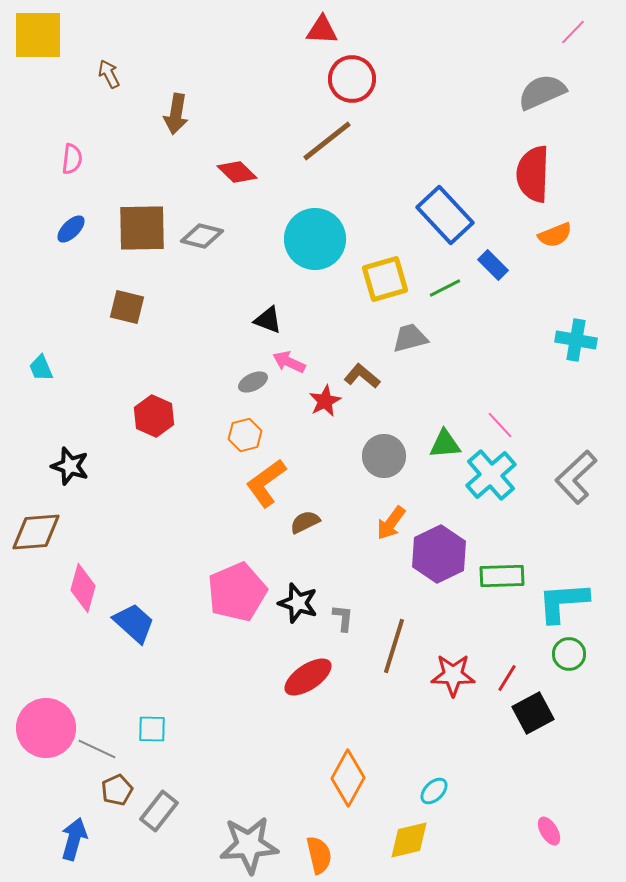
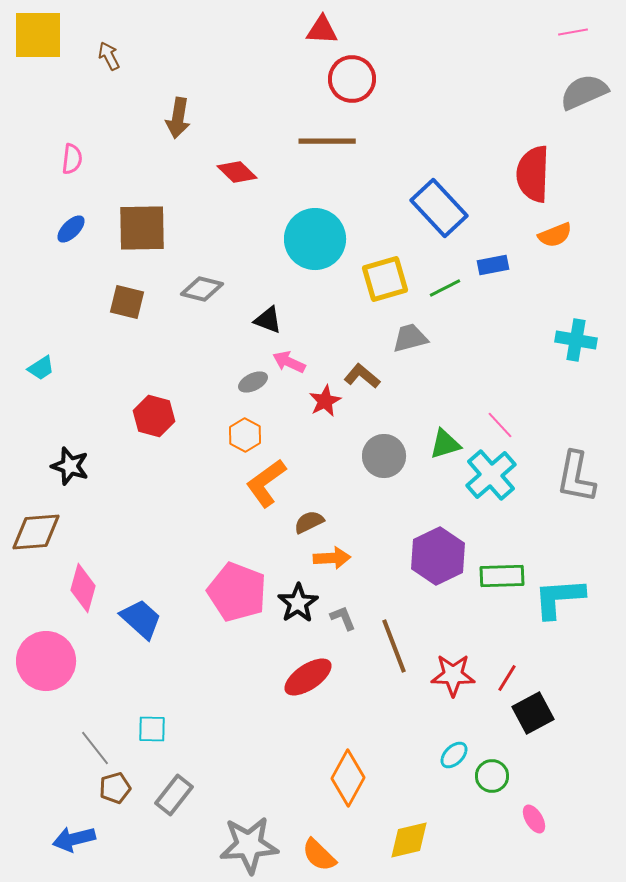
pink line at (573, 32): rotated 36 degrees clockwise
brown arrow at (109, 74): moved 18 px up
gray semicircle at (542, 92): moved 42 px right
brown arrow at (176, 114): moved 2 px right, 4 px down
brown line at (327, 141): rotated 38 degrees clockwise
blue rectangle at (445, 215): moved 6 px left, 7 px up
gray diamond at (202, 236): moved 53 px down
blue rectangle at (493, 265): rotated 56 degrees counterclockwise
brown square at (127, 307): moved 5 px up
cyan trapezoid at (41, 368): rotated 100 degrees counterclockwise
red hexagon at (154, 416): rotated 9 degrees counterclockwise
orange hexagon at (245, 435): rotated 16 degrees counterclockwise
green triangle at (445, 444): rotated 12 degrees counterclockwise
gray L-shape at (576, 477): rotated 36 degrees counterclockwise
brown semicircle at (305, 522): moved 4 px right
orange arrow at (391, 523): moved 59 px left, 35 px down; rotated 129 degrees counterclockwise
purple hexagon at (439, 554): moved 1 px left, 2 px down
pink pentagon at (237, 592): rotated 28 degrees counterclockwise
cyan L-shape at (563, 602): moved 4 px left, 4 px up
black star at (298, 603): rotated 21 degrees clockwise
gray L-shape at (343, 618): rotated 28 degrees counterclockwise
blue trapezoid at (134, 623): moved 7 px right, 4 px up
brown line at (394, 646): rotated 38 degrees counterclockwise
green circle at (569, 654): moved 77 px left, 122 px down
pink circle at (46, 728): moved 67 px up
gray line at (97, 749): moved 2 px left, 1 px up; rotated 27 degrees clockwise
brown pentagon at (117, 790): moved 2 px left, 2 px up; rotated 8 degrees clockwise
cyan ellipse at (434, 791): moved 20 px right, 36 px up
gray rectangle at (159, 811): moved 15 px right, 16 px up
pink ellipse at (549, 831): moved 15 px left, 12 px up
blue arrow at (74, 839): rotated 120 degrees counterclockwise
orange semicircle at (319, 855): rotated 147 degrees clockwise
